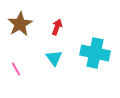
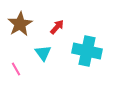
red arrow: rotated 21 degrees clockwise
cyan cross: moved 8 px left, 2 px up
cyan triangle: moved 11 px left, 5 px up
